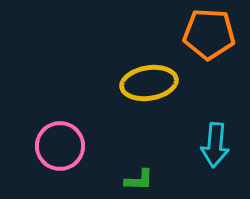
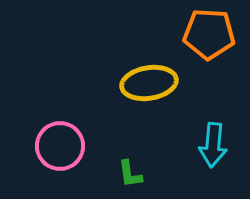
cyan arrow: moved 2 px left
green L-shape: moved 9 px left, 6 px up; rotated 80 degrees clockwise
